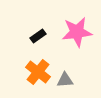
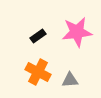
orange cross: rotated 10 degrees counterclockwise
gray triangle: moved 5 px right
